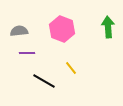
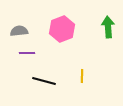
pink hexagon: rotated 20 degrees clockwise
yellow line: moved 11 px right, 8 px down; rotated 40 degrees clockwise
black line: rotated 15 degrees counterclockwise
